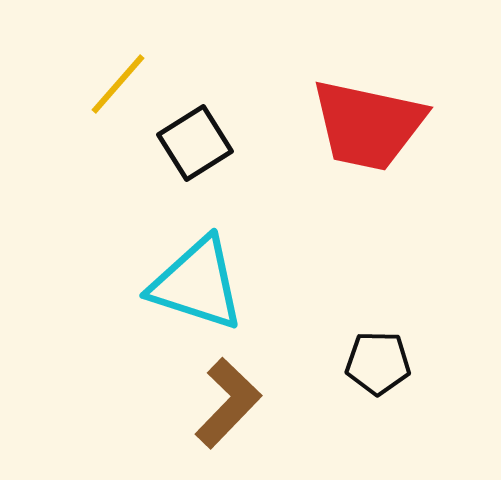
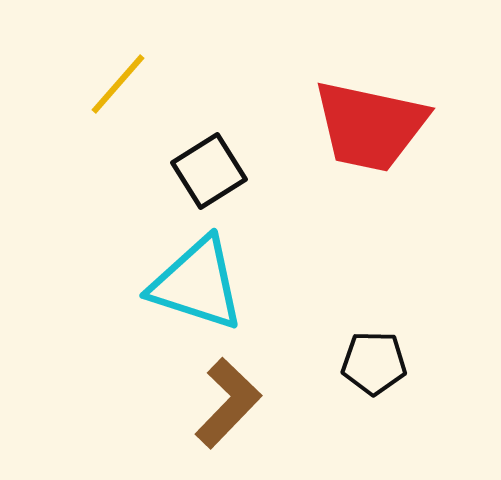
red trapezoid: moved 2 px right, 1 px down
black square: moved 14 px right, 28 px down
black pentagon: moved 4 px left
